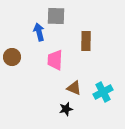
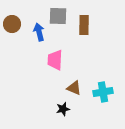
gray square: moved 2 px right
brown rectangle: moved 2 px left, 16 px up
brown circle: moved 33 px up
cyan cross: rotated 18 degrees clockwise
black star: moved 3 px left
